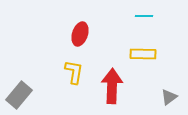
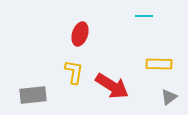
yellow rectangle: moved 16 px right, 10 px down
red arrow: rotated 120 degrees clockwise
gray rectangle: moved 14 px right; rotated 44 degrees clockwise
